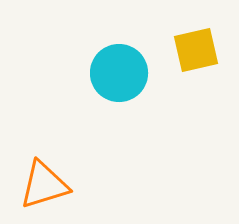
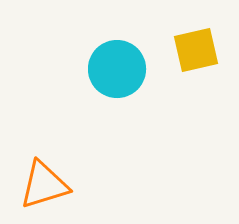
cyan circle: moved 2 px left, 4 px up
